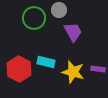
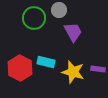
red hexagon: moved 1 px right, 1 px up
